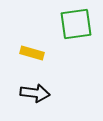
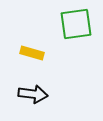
black arrow: moved 2 px left, 1 px down
